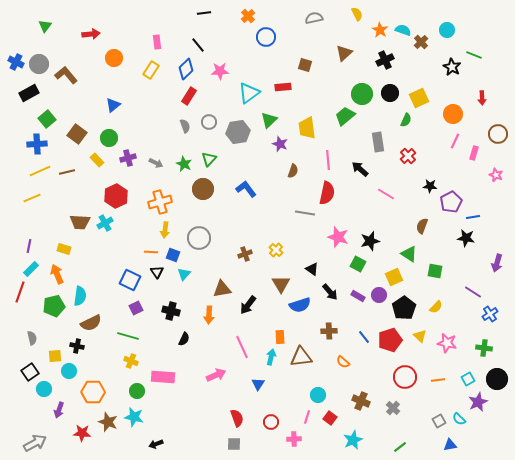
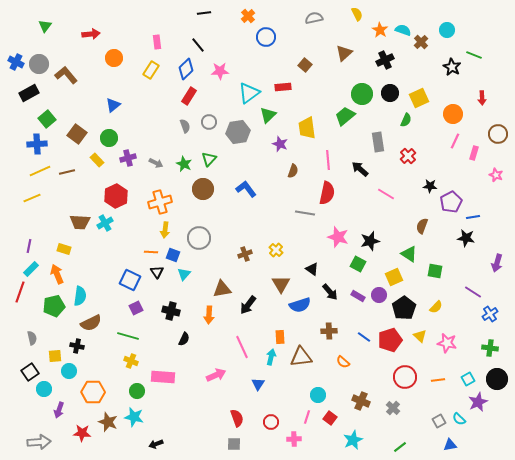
brown square at (305, 65): rotated 24 degrees clockwise
green triangle at (269, 120): moved 1 px left, 5 px up
blue line at (364, 337): rotated 16 degrees counterclockwise
green cross at (484, 348): moved 6 px right
gray arrow at (35, 443): moved 4 px right, 1 px up; rotated 25 degrees clockwise
